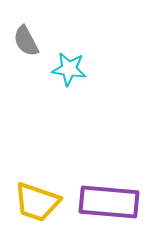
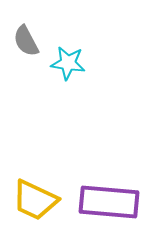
cyan star: moved 1 px left, 6 px up
yellow trapezoid: moved 2 px left, 2 px up; rotated 6 degrees clockwise
